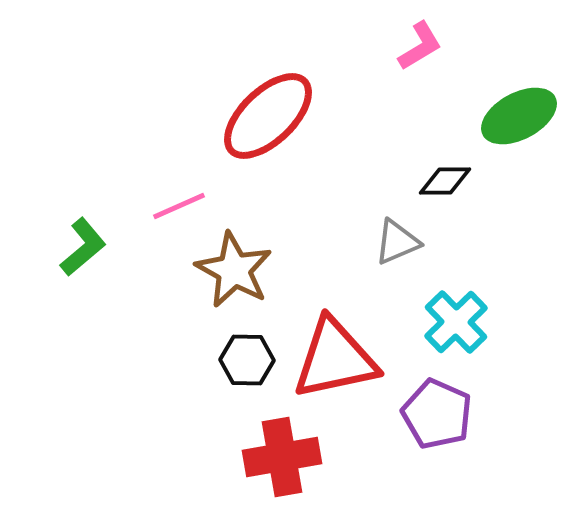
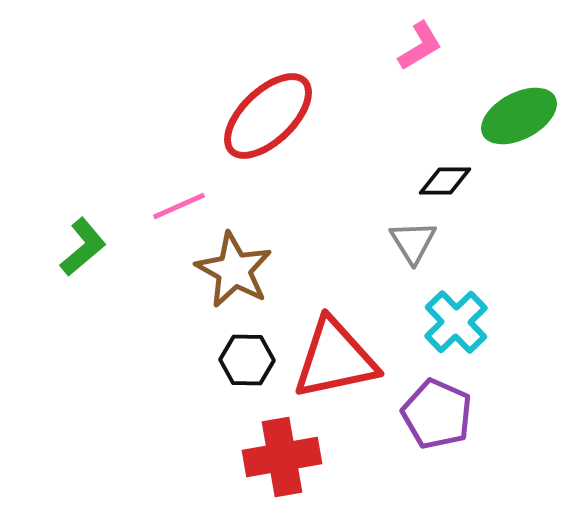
gray triangle: moved 16 px right; rotated 39 degrees counterclockwise
